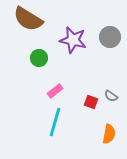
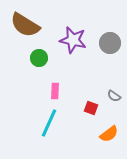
brown semicircle: moved 3 px left, 6 px down
gray circle: moved 6 px down
pink rectangle: rotated 49 degrees counterclockwise
gray semicircle: moved 3 px right
red square: moved 6 px down
cyan line: moved 6 px left, 1 px down; rotated 8 degrees clockwise
orange semicircle: rotated 42 degrees clockwise
